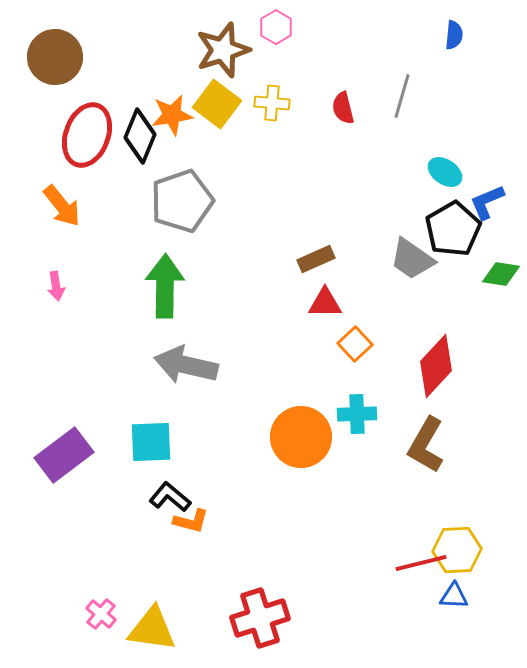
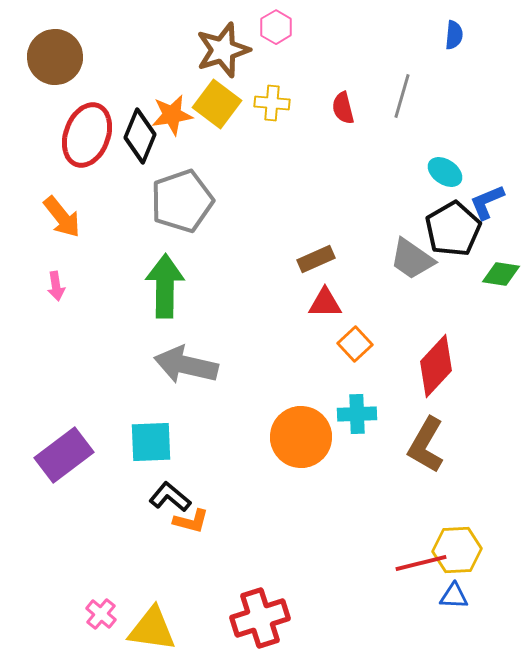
orange arrow: moved 11 px down
